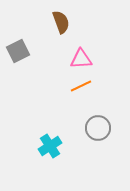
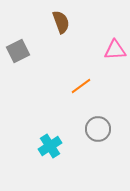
pink triangle: moved 34 px right, 9 px up
orange line: rotated 10 degrees counterclockwise
gray circle: moved 1 px down
